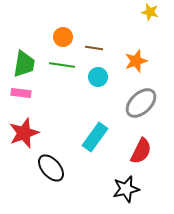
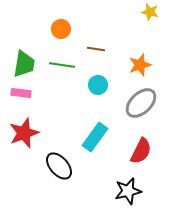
orange circle: moved 2 px left, 8 px up
brown line: moved 2 px right, 1 px down
orange star: moved 4 px right, 4 px down
cyan circle: moved 8 px down
black ellipse: moved 8 px right, 2 px up
black star: moved 2 px right, 2 px down
